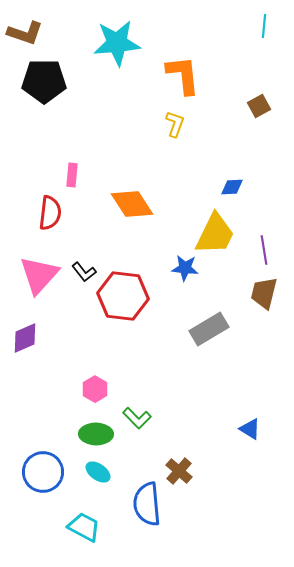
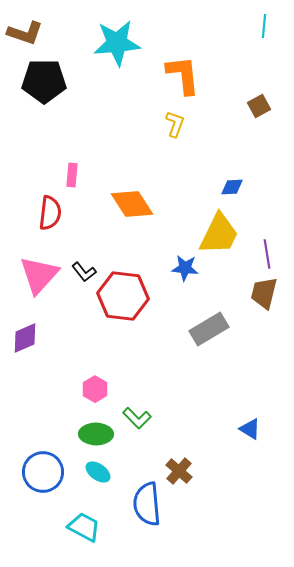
yellow trapezoid: moved 4 px right
purple line: moved 3 px right, 4 px down
